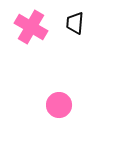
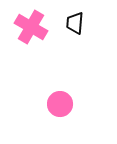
pink circle: moved 1 px right, 1 px up
